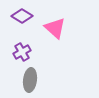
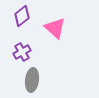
purple diamond: rotated 70 degrees counterclockwise
gray ellipse: moved 2 px right
